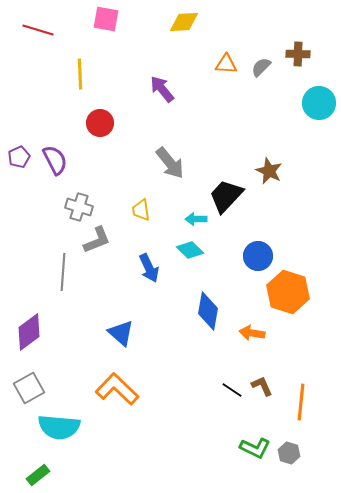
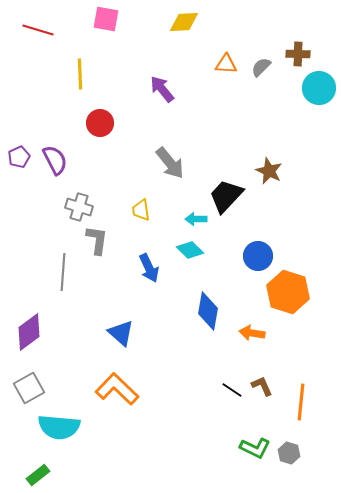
cyan circle: moved 15 px up
gray L-shape: rotated 60 degrees counterclockwise
